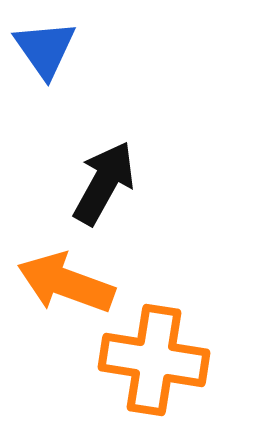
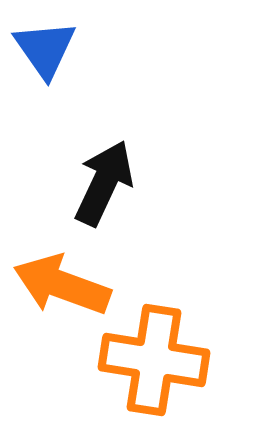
black arrow: rotated 4 degrees counterclockwise
orange arrow: moved 4 px left, 2 px down
